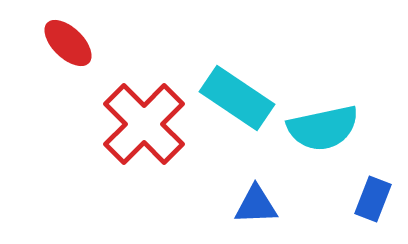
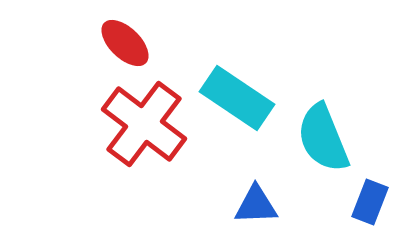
red ellipse: moved 57 px right
red cross: rotated 8 degrees counterclockwise
cyan semicircle: moved 10 px down; rotated 80 degrees clockwise
blue rectangle: moved 3 px left, 3 px down
